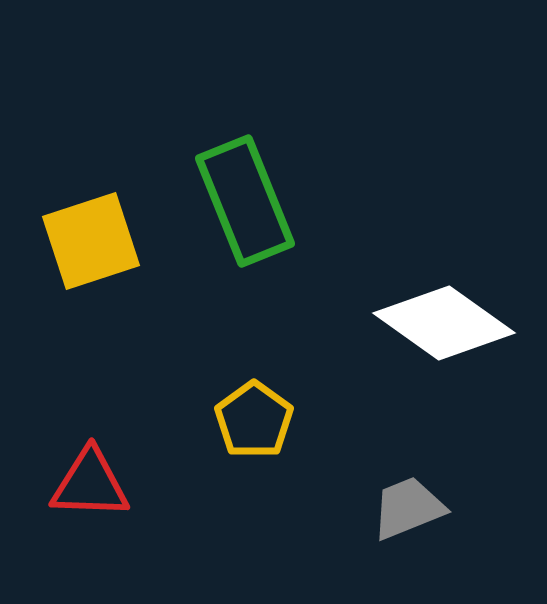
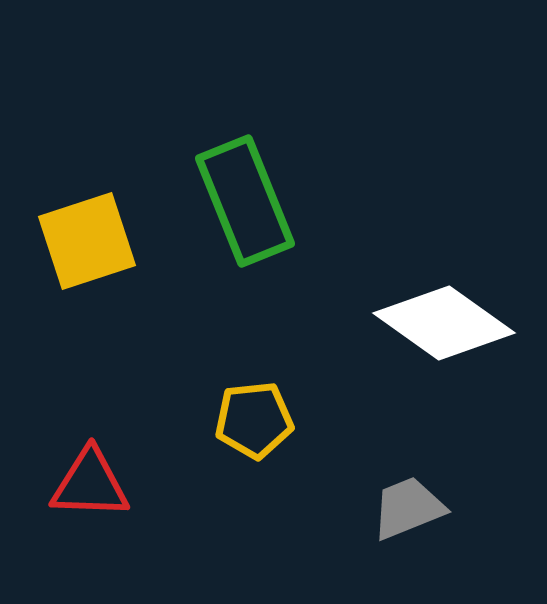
yellow square: moved 4 px left
yellow pentagon: rotated 30 degrees clockwise
